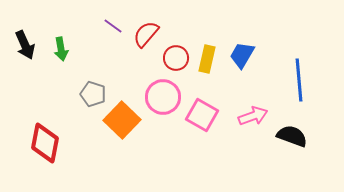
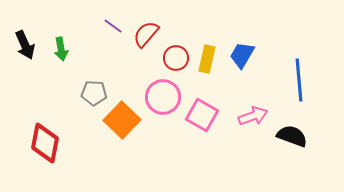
gray pentagon: moved 1 px right, 1 px up; rotated 15 degrees counterclockwise
